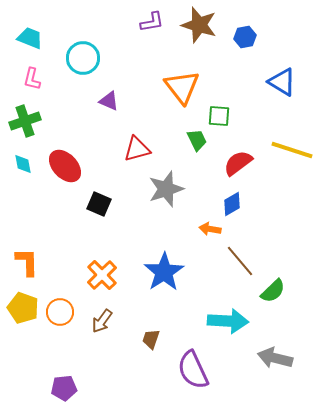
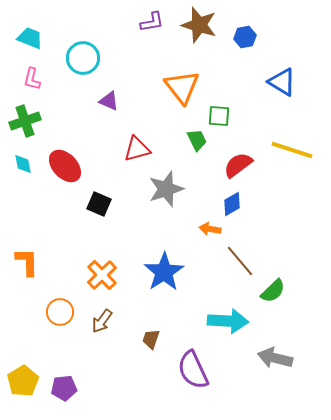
red semicircle: moved 2 px down
yellow pentagon: moved 73 px down; rotated 20 degrees clockwise
